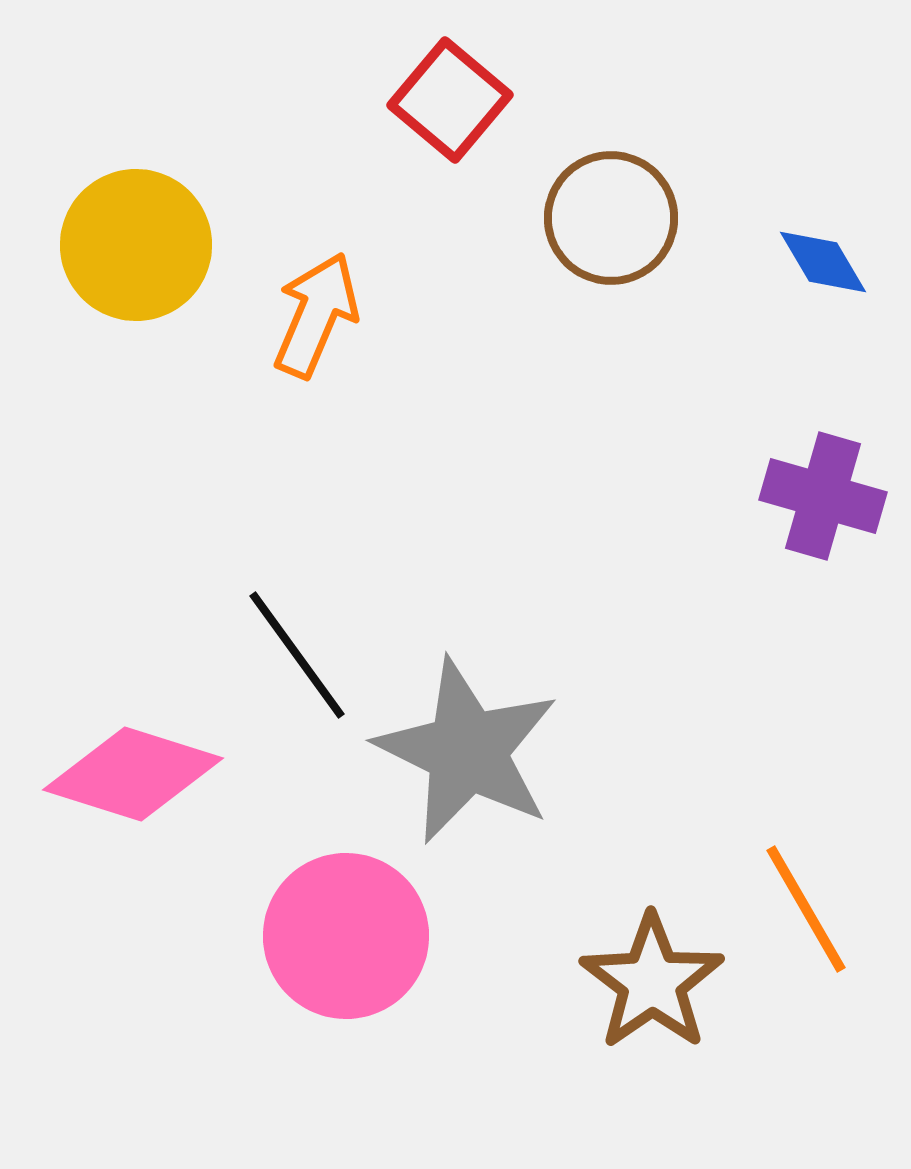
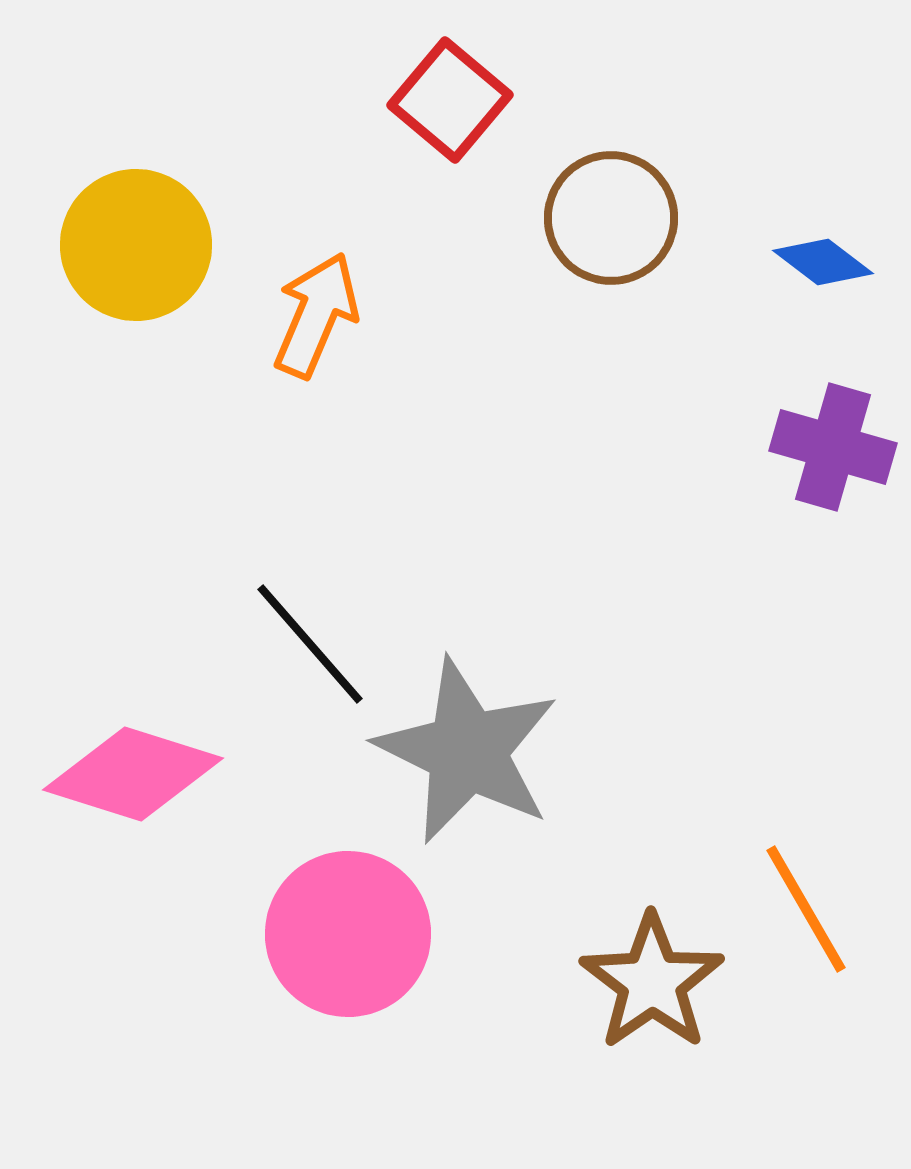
blue diamond: rotated 22 degrees counterclockwise
purple cross: moved 10 px right, 49 px up
black line: moved 13 px right, 11 px up; rotated 5 degrees counterclockwise
pink circle: moved 2 px right, 2 px up
